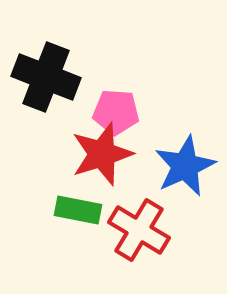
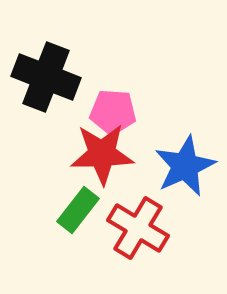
pink pentagon: moved 3 px left
red star: rotated 16 degrees clockwise
green rectangle: rotated 63 degrees counterclockwise
red cross: moved 1 px left, 2 px up
